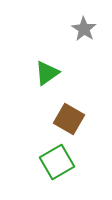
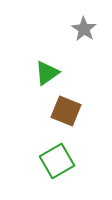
brown square: moved 3 px left, 8 px up; rotated 8 degrees counterclockwise
green square: moved 1 px up
